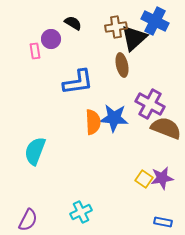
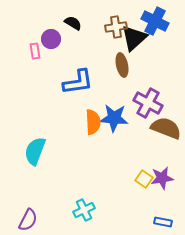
purple cross: moved 2 px left, 1 px up
cyan cross: moved 3 px right, 2 px up
